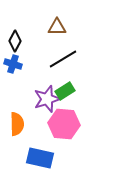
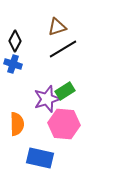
brown triangle: rotated 18 degrees counterclockwise
black line: moved 10 px up
